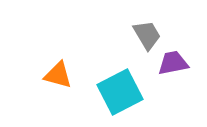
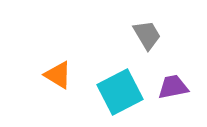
purple trapezoid: moved 24 px down
orange triangle: rotated 16 degrees clockwise
